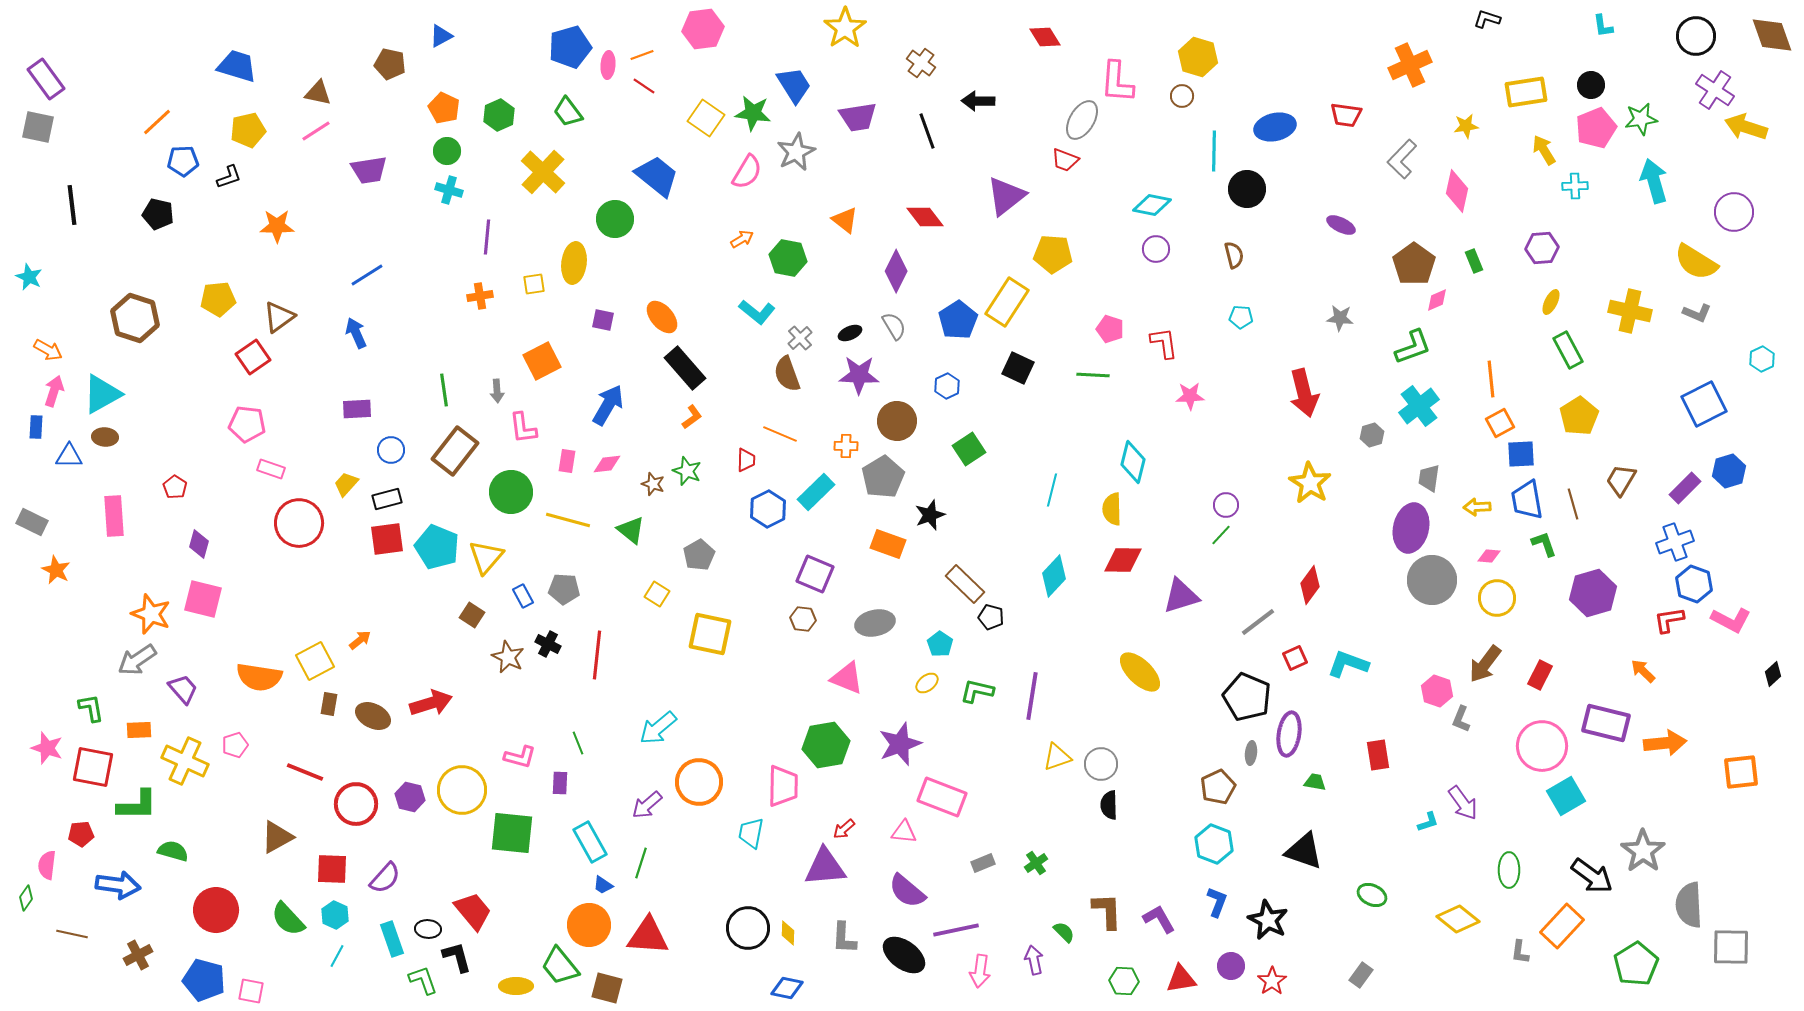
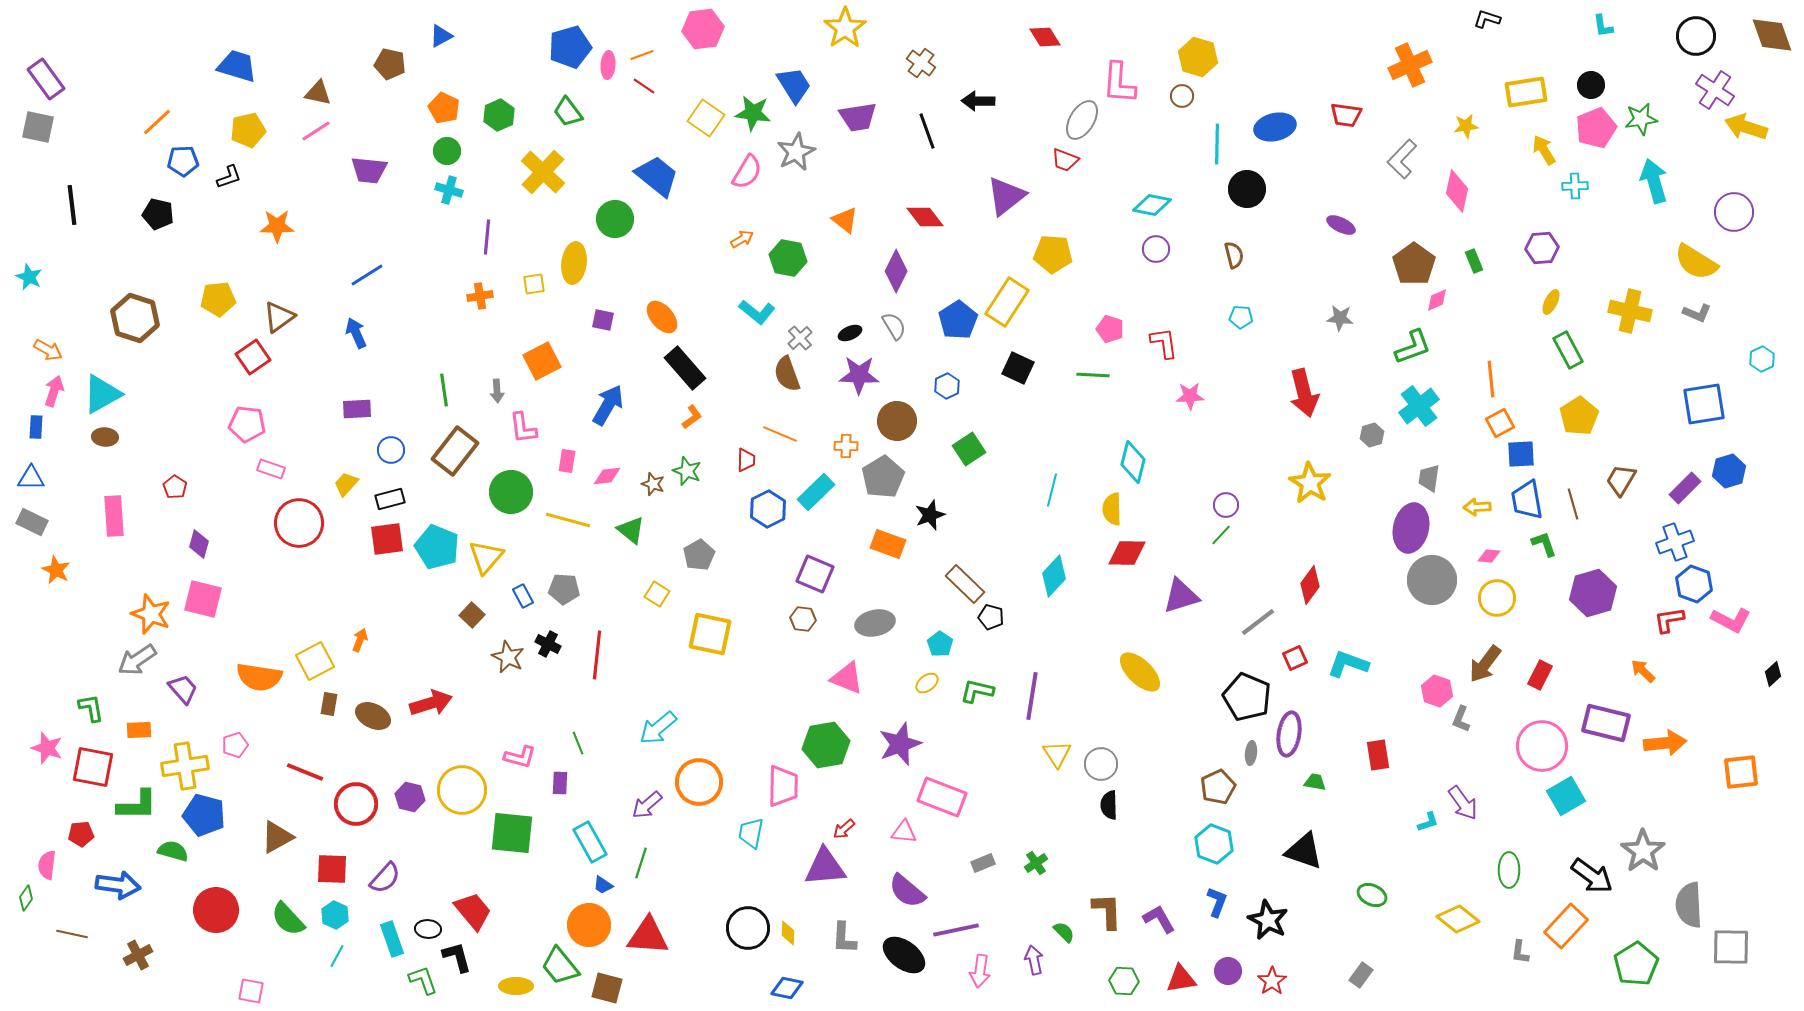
pink L-shape at (1117, 82): moved 2 px right, 1 px down
cyan line at (1214, 151): moved 3 px right, 7 px up
purple trapezoid at (369, 170): rotated 15 degrees clockwise
blue square at (1704, 404): rotated 18 degrees clockwise
blue triangle at (69, 456): moved 38 px left, 22 px down
pink diamond at (607, 464): moved 12 px down
black rectangle at (387, 499): moved 3 px right
red diamond at (1123, 560): moved 4 px right, 7 px up
brown square at (472, 615): rotated 10 degrees clockwise
orange arrow at (360, 640): rotated 30 degrees counterclockwise
yellow triangle at (1057, 757): moved 3 px up; rotated 44 degrees counterclockwise
yellow cross at (185, 761): moved 5 px down; rotated 33 degrees counterclockwise
orange rectangle at (1562, 926): moved 4 px right
purple circle at (1231, 966): moved 3 px left, 5 px down
blue pentagon at (204, 980): moved 165 px up
